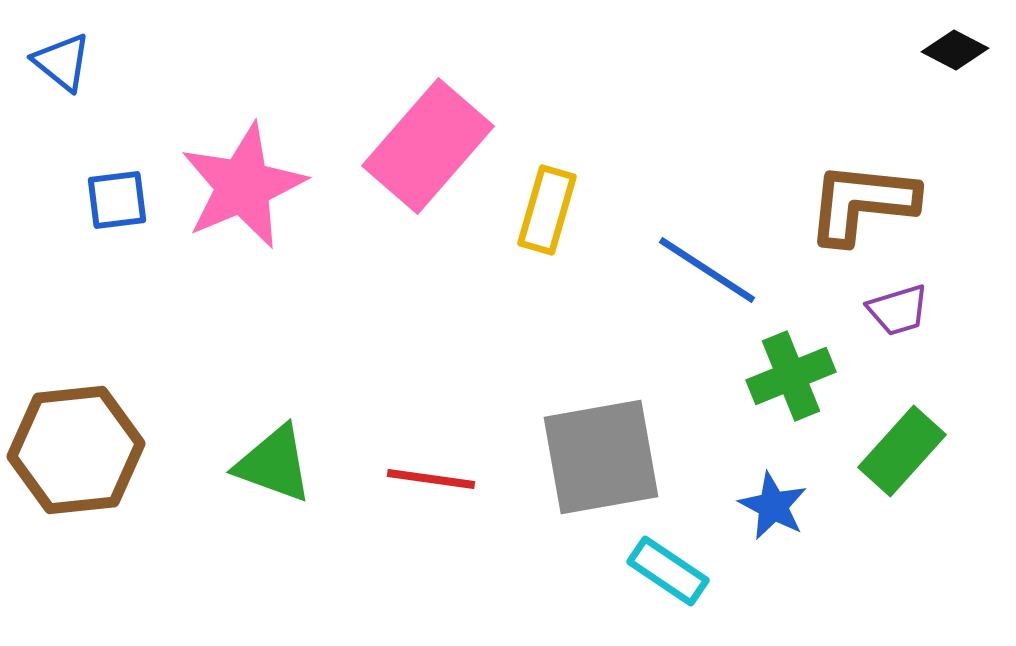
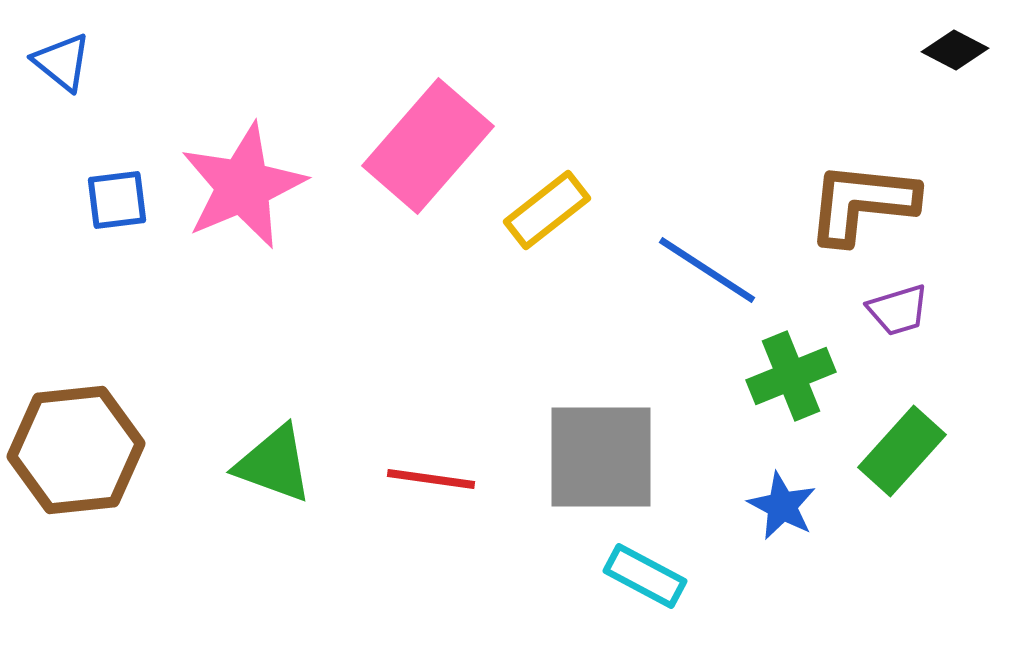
yellow rectangle: rotated 36 degrees clockwise
gray square: rotated 10 degrees clockwise
blue star: moved 9 px right
cyan rectangle: moved 23 px left, 5 px down; rotated 6 degrees counterclockwise
